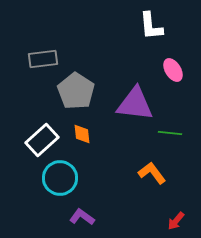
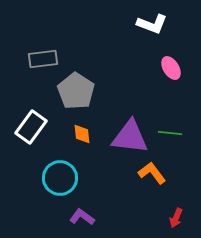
white L-shape: moved 1 px right, 2 px up; rotated 64 degrees counterclockwise
pink ellipse: moved 2 px left, 2 px up
purple triangle: moved 5 px left, 33 px down
white rectangle: moved 11 px left, 13 px up; rotated 12 degrees counterclockwise
red arrow: moved 3 px up; rotated 18 degrees counterclockwise
